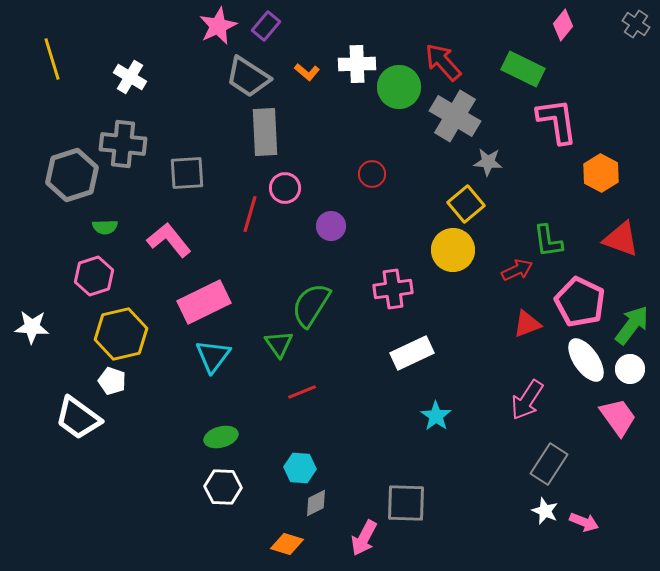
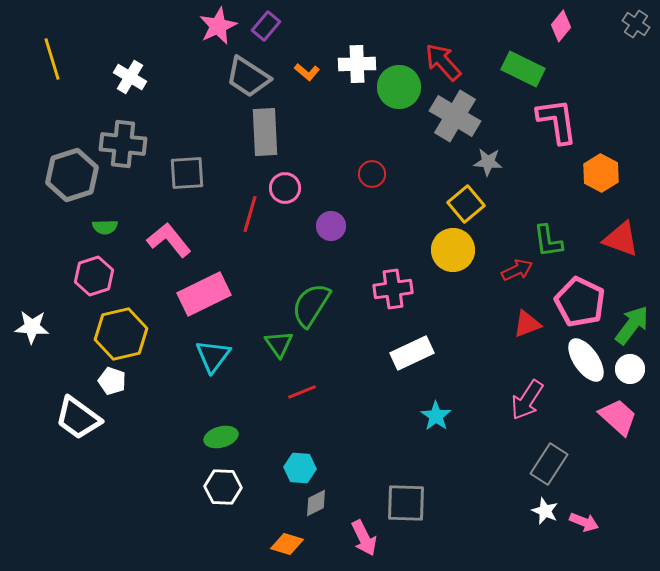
pink diamond at (563, 25): moved 2 px left, 1 px down
pink rectangle at (204, 302): moved 8 px up
pink trapezoid at (618, 417): rotated 12 degrees counterclockwise
pink arrow at (364, 538): rotated 54 degrees counterclockwise
